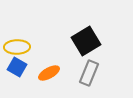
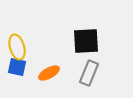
black square: rotated 28 degrees clockwise
yellow ellipse: rotated 75 degrees clockwise
blue square: rotated 18 degrees counterclockwise
